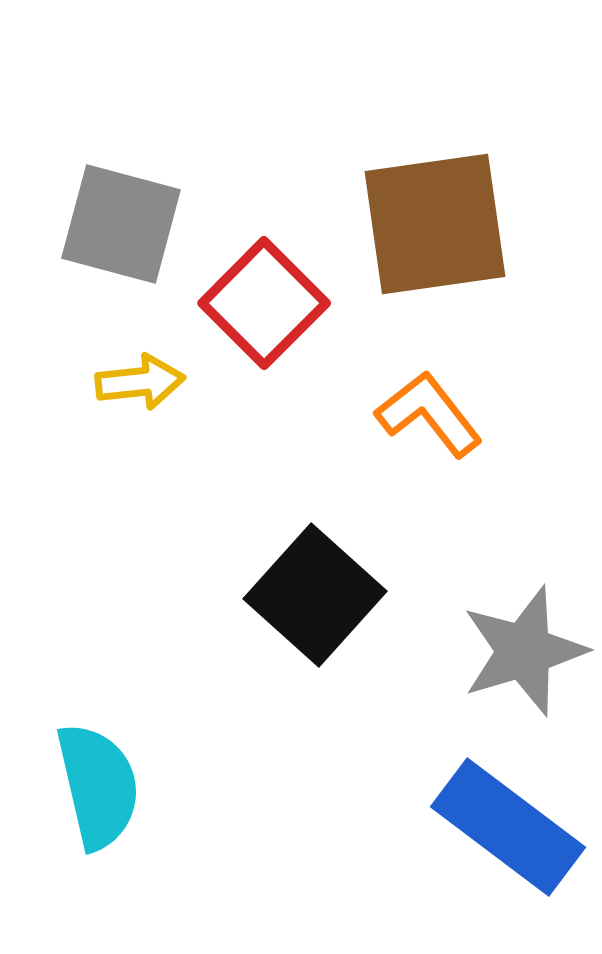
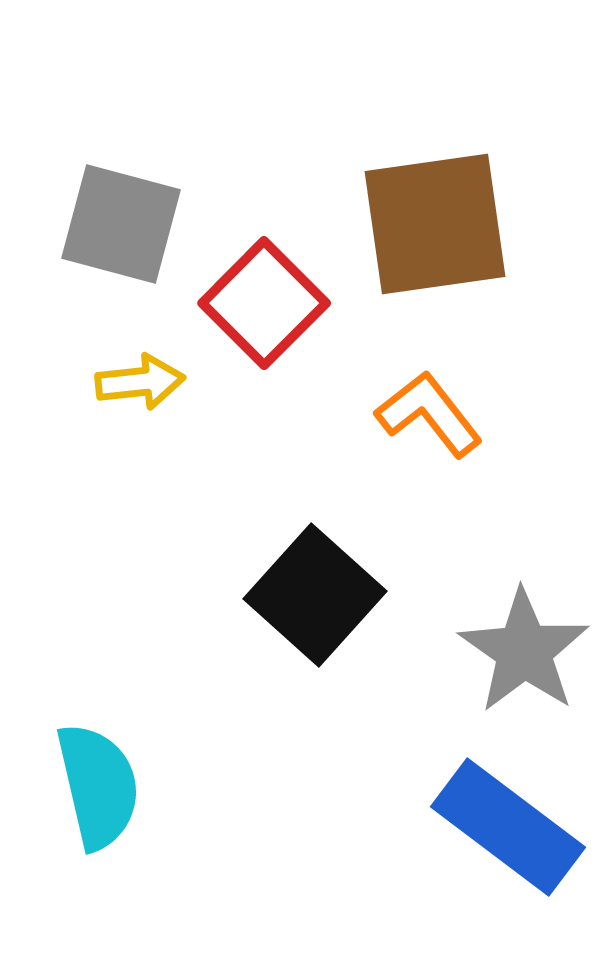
gray star: rotated 20 degrees counterclockwise
